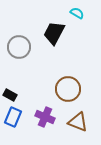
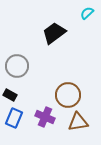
cyan semicircle: moved 10 px right; rotated 72 degrees counterclockwise
black trapezoid: rotated 25 degrees clockwise
gray circle: moved 2 px left, 19 px down
brown circle: moved 6 px down
blue rectangle: moved 1 px right, 1 px down
brown triangle: rotated 30 degrees counterclockwise
